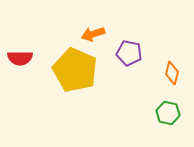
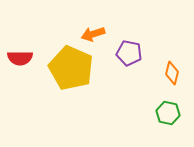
yellow pentagon: moved 4 px left, 2 px up
